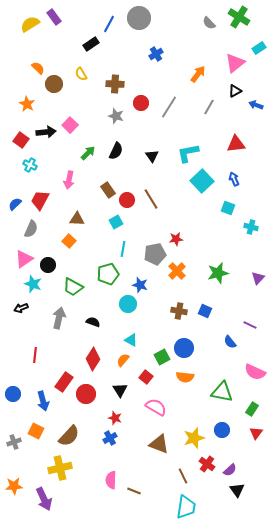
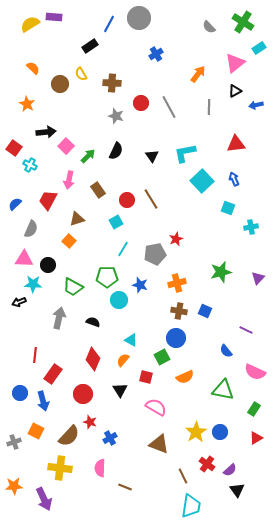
purple rectangle at (54, 17): rotated 49 degrees counterclockwise
green cross at (239, 17): moved 4 px right, 5 px down
gray semicircle at (209, 23): moved 4 px down
black rectangle at (91, 44): moved 1 px left, 2 px down
orange semicircle at (38, 68): moved 5 px left
brown circle at (54, 84): moved 6 px right
brown cross at (115, 84): moved 3 px left, 1 px up
blue arrow at (256, 105): rotated 32 degrees counterclockwise
gray line at (169, 107): rotated 60 degrees counterclockwise
gray line at (209, 107): rotated 28 degrees counterclockwise
pink square at (70, 125): moved 4 px left, 21 px down
red square at (21, 140): moved 7 px left, 8 px down
green arrow at (88, 153): moved 3 px down
cyan L-shape at (188, 153): moved 3 px left
brown rectangle at (108, 190): moved 10 px left
red trapezoid at (40, 200): moved 8 px right
brown triangle at (77, 219): rotated 21 degrees counterclockwise
cyan cross at (251, 227): rotated 24 degrees counterclockwise
red star at (176, 239): rotated 16 degrees counterclockwise
cyan line at (123, 249): rotated 21 degrees clockwise
pink triangle at (24, 259): rotated 36 degrees clockwise
orange cross at (177, 271): moved 12 px down; rotated 30 degrees clockwise
green star at (218, 273): moved 3 px right, 1 px up
green pentagon at (108, 274): moved 1 px left, 3 px down; rotated 15 degrees clockwise
cyan star at (33, 284): rotated 18 degrees counterclockwise
cyan circle at (128, 304): moved 9 px left, 4 px up
black arrow at (21, 308): moved 2 px left, 6 px up
purple line at (250, 325): moved 4 px left, 5 px down
blue semicircle at (230, 342): moved 4 px left, 9 px down
blue circle at (184, 348): moved 8 px left, 10 px up
red diamond at (93, 359): rotated 10 degrees counterclockwise
red square at (146, 377): rotated 24 degrees counterclockwise
orange semicircle at (185, 377): rotated 30 degrees counterclockwise
red rectangle at (64, 382): moved 11 px left, 8 px up
green triangle at (222, 392): moved 1 px right, 2 px up
blue circle at (13, 394): moved 7 px right, 1 px up
red circle at (86, 394): moved 3 px left
green rectangle at (252, 409): moved 2 px right
red star at (115, 418): moved 25 px left, 4 px down
blue circle at (222, 430): moved 2 px left, 2 px down
red triangle at (256, 433): moved 5 px down; rotated 24 degrees clockwise
yellow star at (194, 438): moved 2 px right, 6 px up; rotated 15 degrees counterclockwise
yellow cross at (60, 468): rotated 20 degrees clockwise
pink semicircle at (111, 480): moved 11 px left, 12 px up
brown line at (134, 491): moved 9 px left, 4 px up
cyan trapezoid at (186, 507): moved 5 px right, 1 px up
